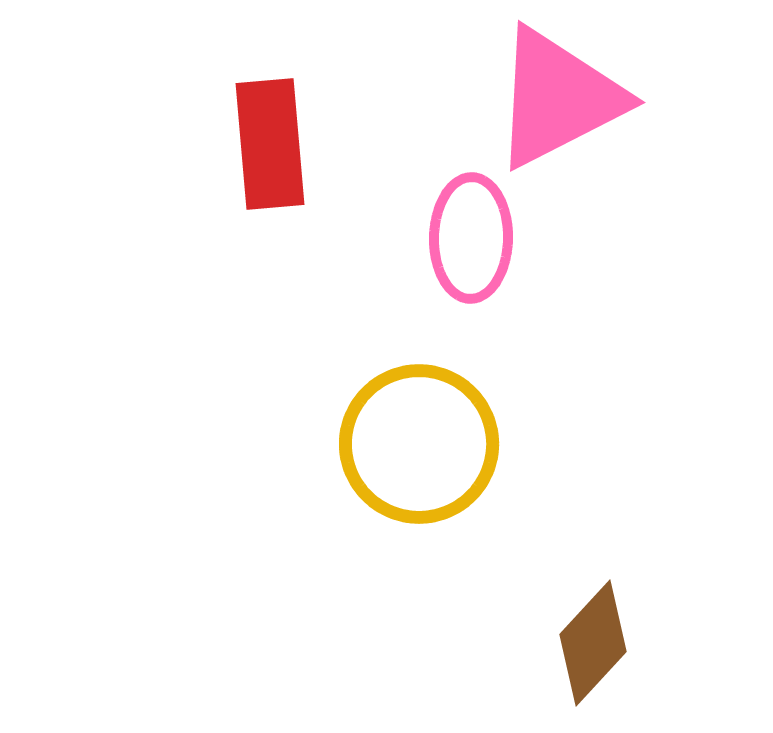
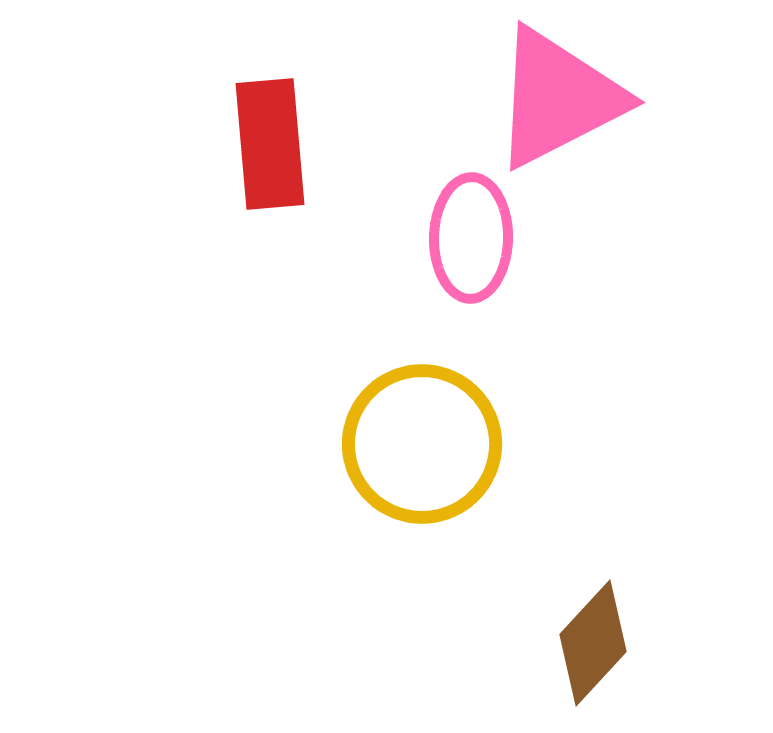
yellow circle: moved 3 px right
